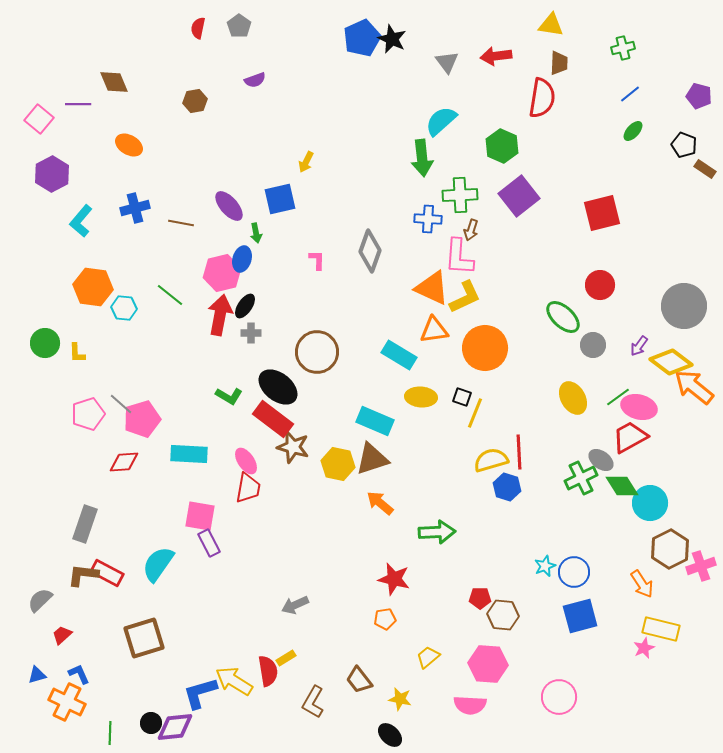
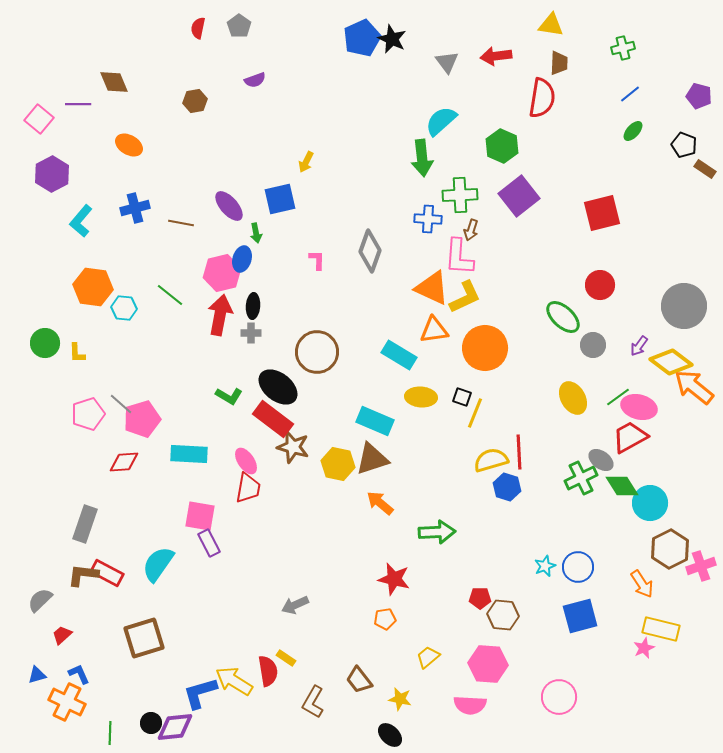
black ellipse at (245, 306): moved 8 px right; rotated 30 degrees counterclockwise
blue circle at (574, 572): moved 4 px right, 5 px up
yellow rectangle at (286, 658): rotated 66 degrees clockwise
